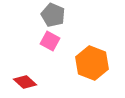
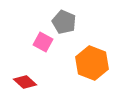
gray pentagon: moved 11 px right, 7 px down
pink square: moved 7 px left, 1 px down
